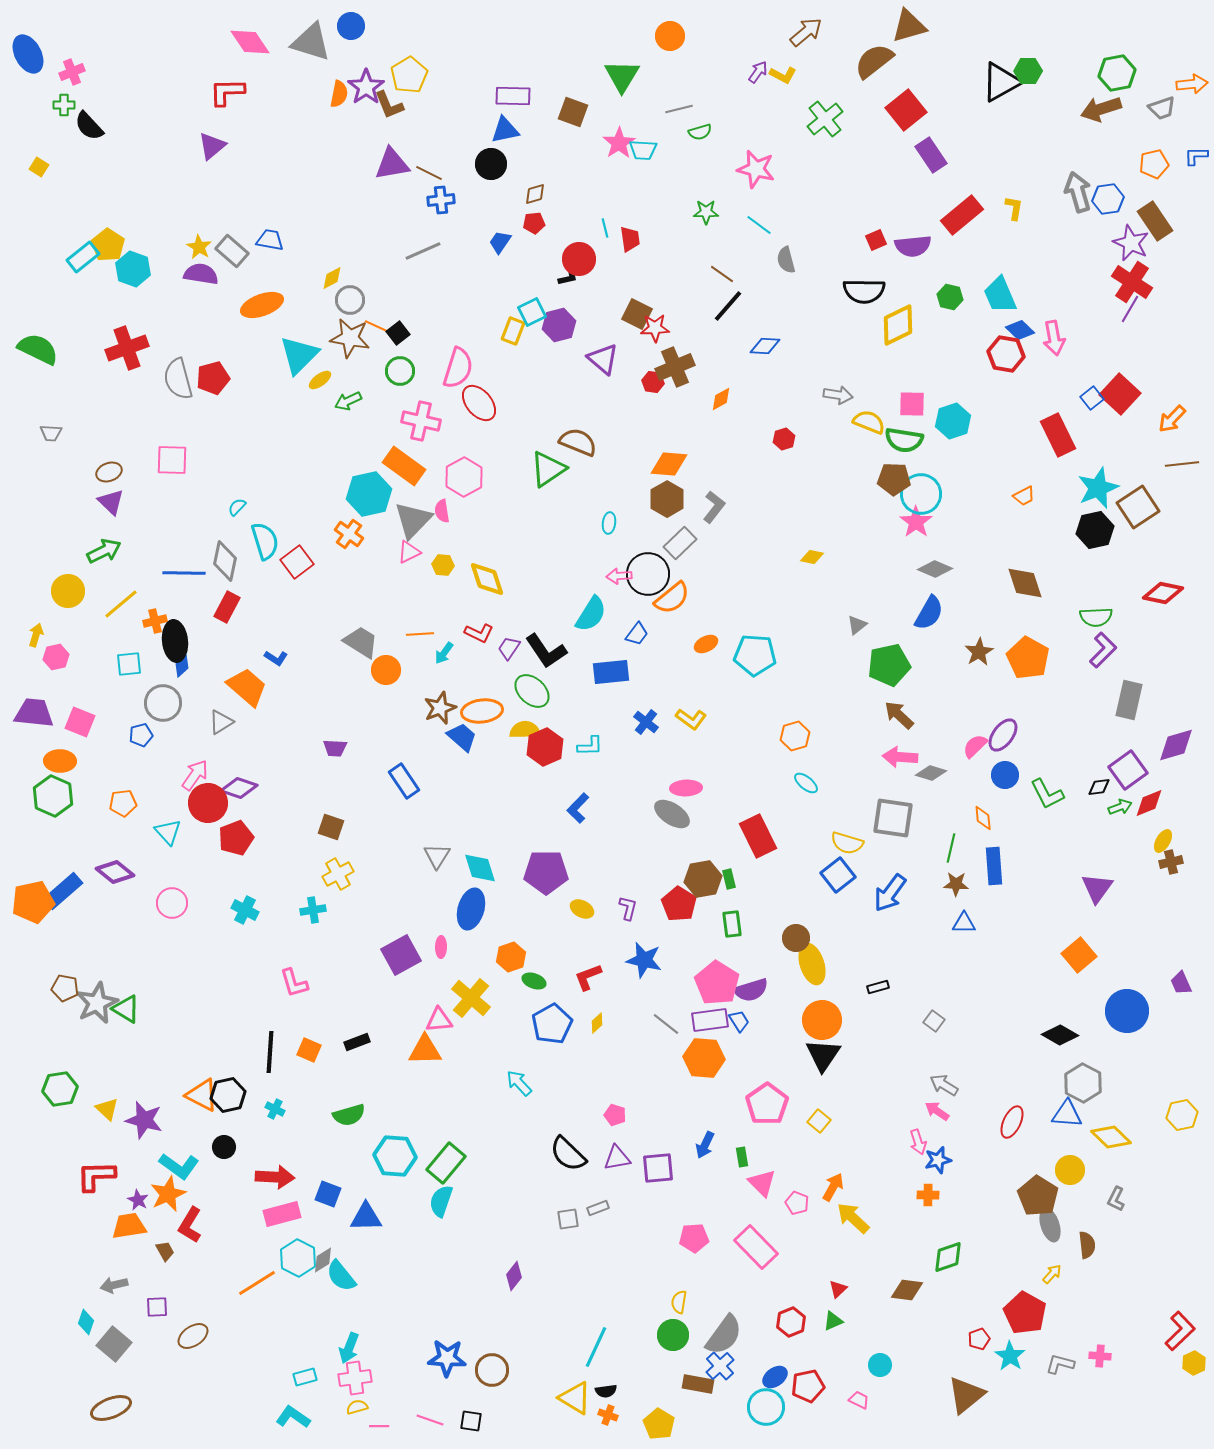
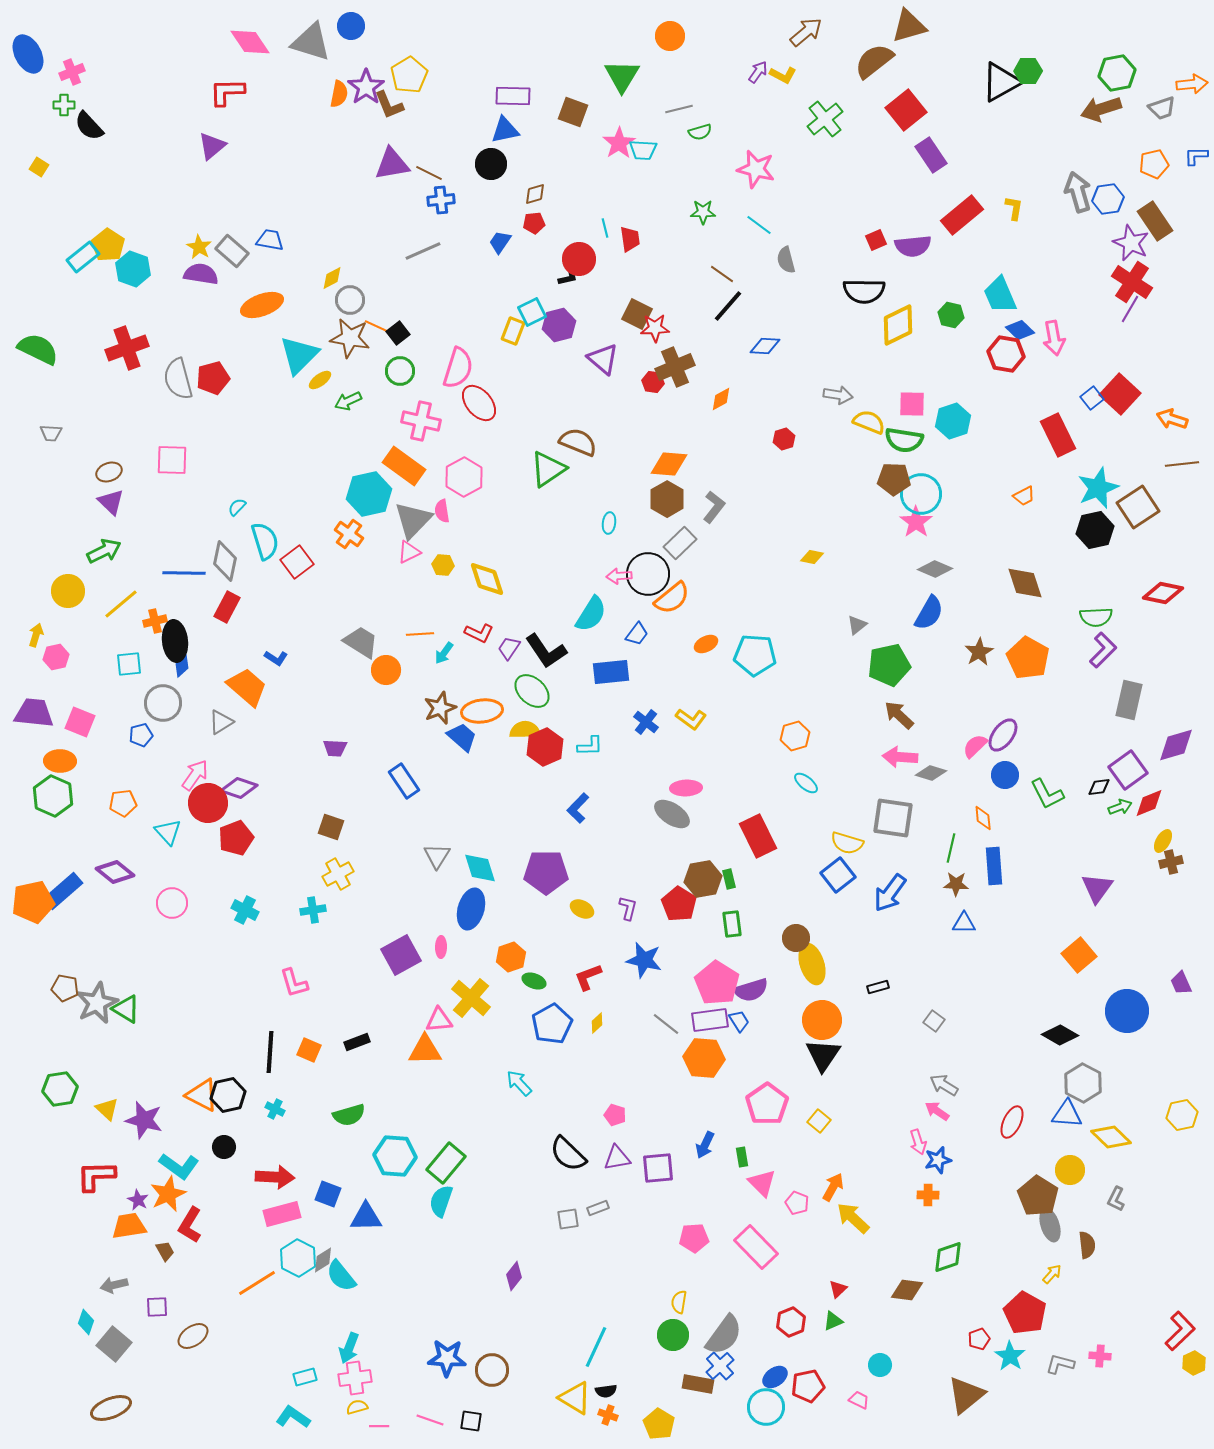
green star at (706, 212): moved 3 px left
green hexagon at (950, 297): moved 1 px right, 18 px down
orange arrow at (1172, 419): rotated 64 degrees clockwise
